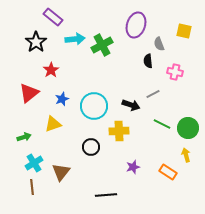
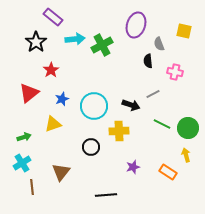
cyan cross: moved 12 px left
